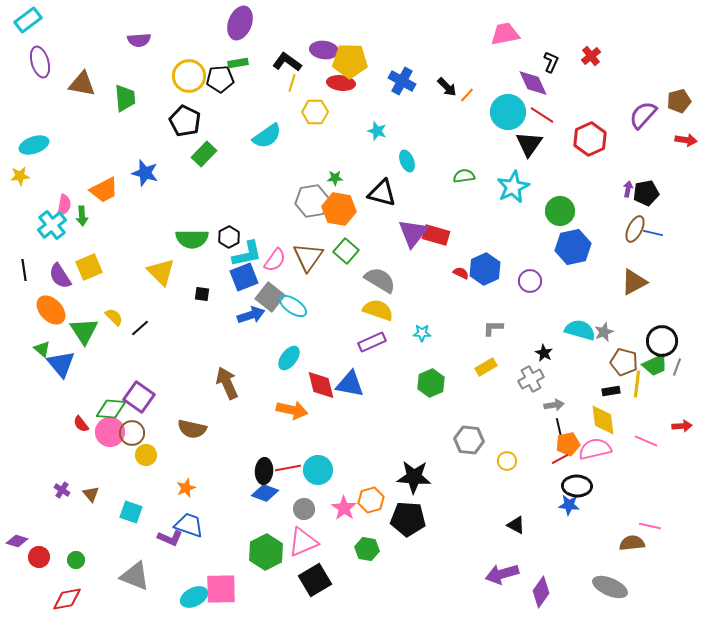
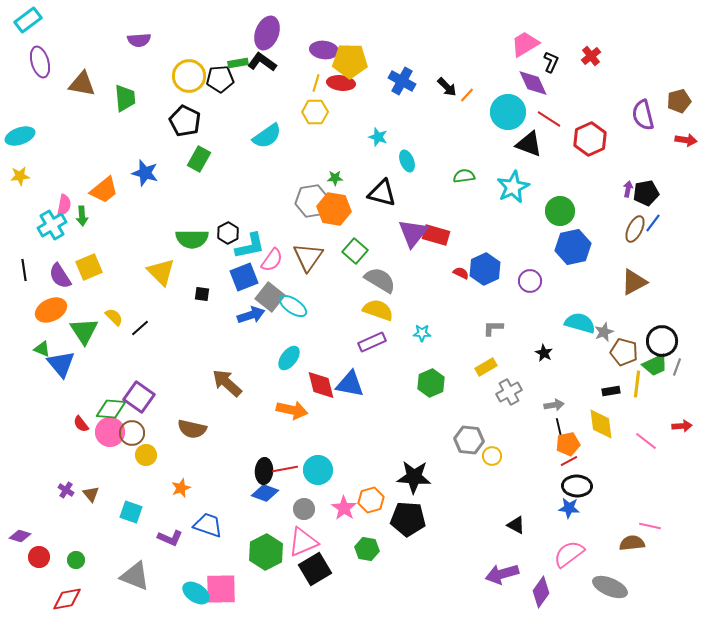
purple ellipse at (240, 23): moved 27 px right, 10 px down
pink trapezoid at (505, 34): moved 20 px right, 10 px down; rotated 20 degrees counterclockwise
black L-shape at (287, 62): moved 25 px left
yellow line at (292, 83): moved 24 px right
red line at (542, 115): moved 7 px right, 4 px down
purple semicircle at (643, 115): rotated 56 degrees counterclockwise
cyan star at (377, 131): moved 1 px right, 6 px down
black triangle at (529, 144): rotated 44 degrees counterclockwise
cyan ellipse at (34, 145): moved 14 px left, 9 px up
green rectangle at (204, 154): moved 5 px left, 5 px down; rotated 15 degrees counterclockwise
orange trapezoid at (104, 190): rotated 12 degrees counterclockwise
orange hexagon at (339, 209): moved 5 px left
cyan cross at (52, 225): rotated 8 degrees clockwise
blue line at (653, 233): moved 10 px up; rotated 66 degrees counterclockwise
black hexagon at (229, 237): moved 1 px left, 4 px up
green square at (346, 251): moved 9 px right
cyan L-shape at (247, 254): moved 3 px right, 8 px up
pink semicircle at (275, 260): moved 3 px left
orange ellipse at (51, 310): rotated 72 degrees counterclockwise
cyan semicircle at (580, 330): moved 7 px up
green triangle at (42, 349): rotated 18 degrees counterclockwise
brown pentagon at (624, 362): moved 10 px up
gray cross at (531, 379): moved 22 px left, 13 px down
brown arrow at (227, 383): rotated 24 degrees counterclockwise
yellow diamond at (603, 420): moved 2 px left, 4 px down
pink line at (646, 441): rotated 15 degrees clockwise
pink semicircle at (595, 449): moved 26 px left, 105 px down; rotated 24 degrees counterclockwise
red line at (560, 459): moved 9 px right, 2 px down
yellow circle at (507, 461): moved 15 px left, 5 px up
red line at (288, 468): moved 3 px left, 1 px down
orange star at (186, 488): moved 5 px left
purple cross at (62, 490): moved 4 px right
blue star at (569, 505): moved 3 px down
blue trapezoid at (189, 525): moved 19 px right
purple diamond at (17, 541): moved 3 px right, 5 px up
black square at (315, 580): moved 11 px up
cyan ellipse at (194, 597): moved 2 px right, 4 px up; rotated 60 degrees clockwise
